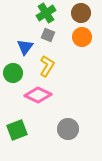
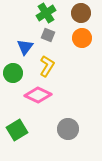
orange circle: moved 1 px down
green square: rotated 10 degrees counterclockwise
